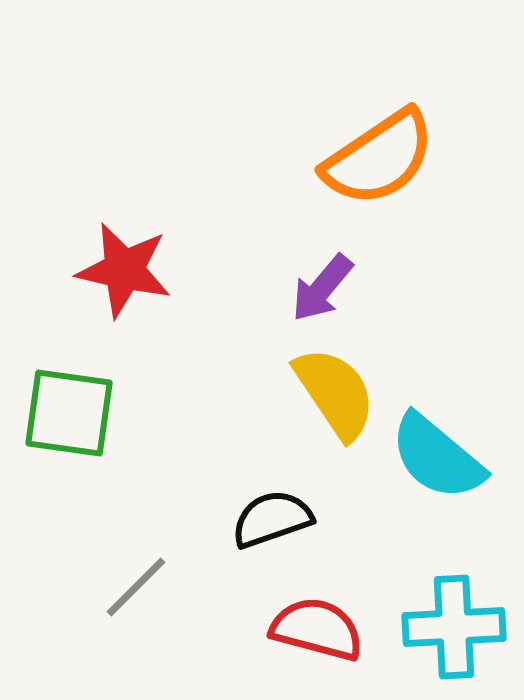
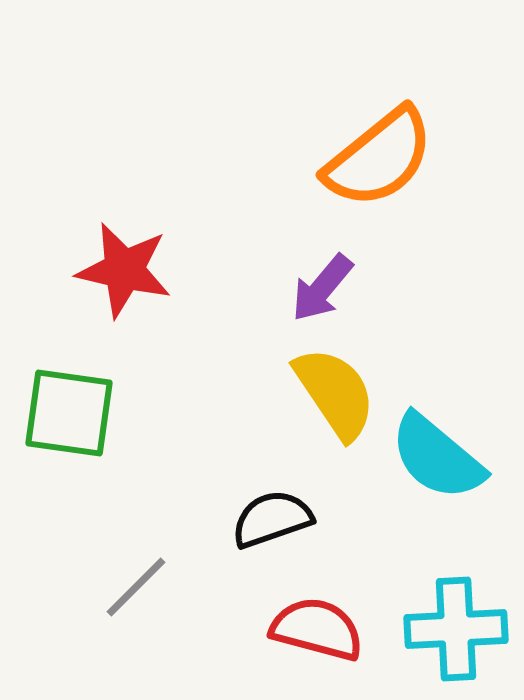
orange semicircle: rotated 5 degrees counterclockwise
cyan cross: moved 2 px right, 2 px down
